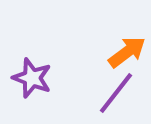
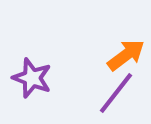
orange arrow: moved 1 px left, 3 px down
